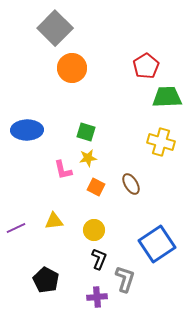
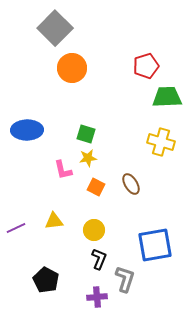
red pentagon: rotated 15 degrees clockwise
green square: moved 2 px down
blue square: moved 2 px left, 1 px down; rotated 24 degrees clockwise
